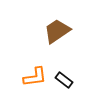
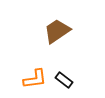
orange L-shape: moved 2 px down
